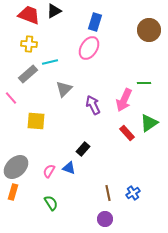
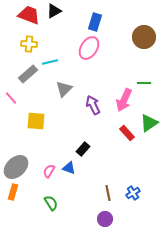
brown circle: moved 5 px left, 7 px down
